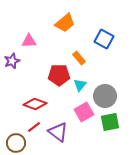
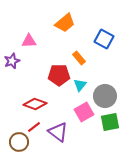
brown circle: moved 3 px right, 1 px up
